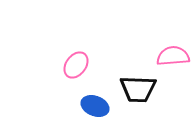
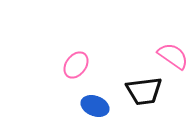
pink semicircle: rotated 40 degrees clockwise
black trapezoid: moved 6 px right, 2 px down; rotated 9 degrees counterclockwise
